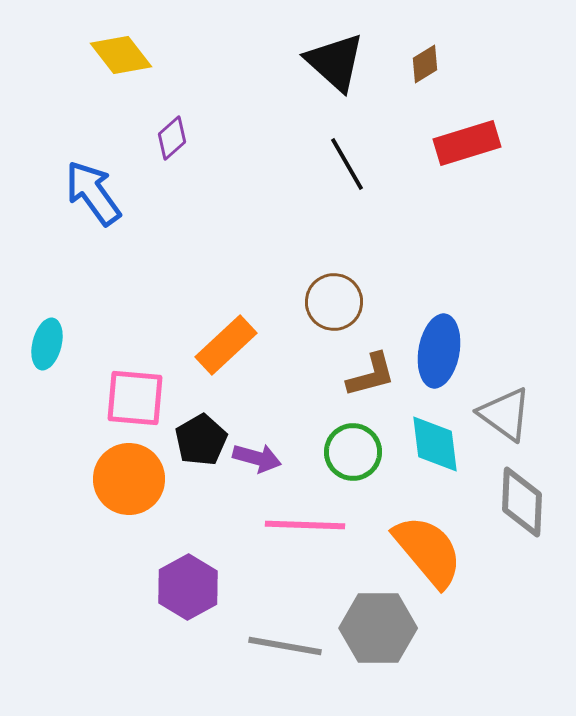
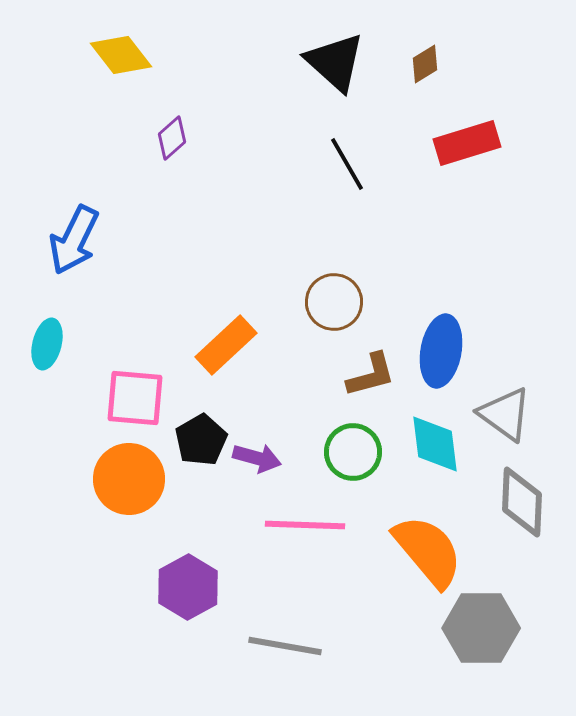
blue arrow: moved 19 px left, 47 px down; rotated 118 degrees counterclockwise
blue ellipse: moved 2 px right
gray hexagon: moved 103 px right
